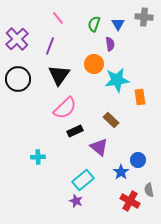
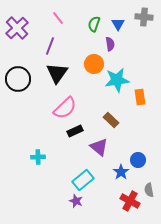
purple cross: moved 11 px up
black triangle: moved 2 px left, 2 px up
